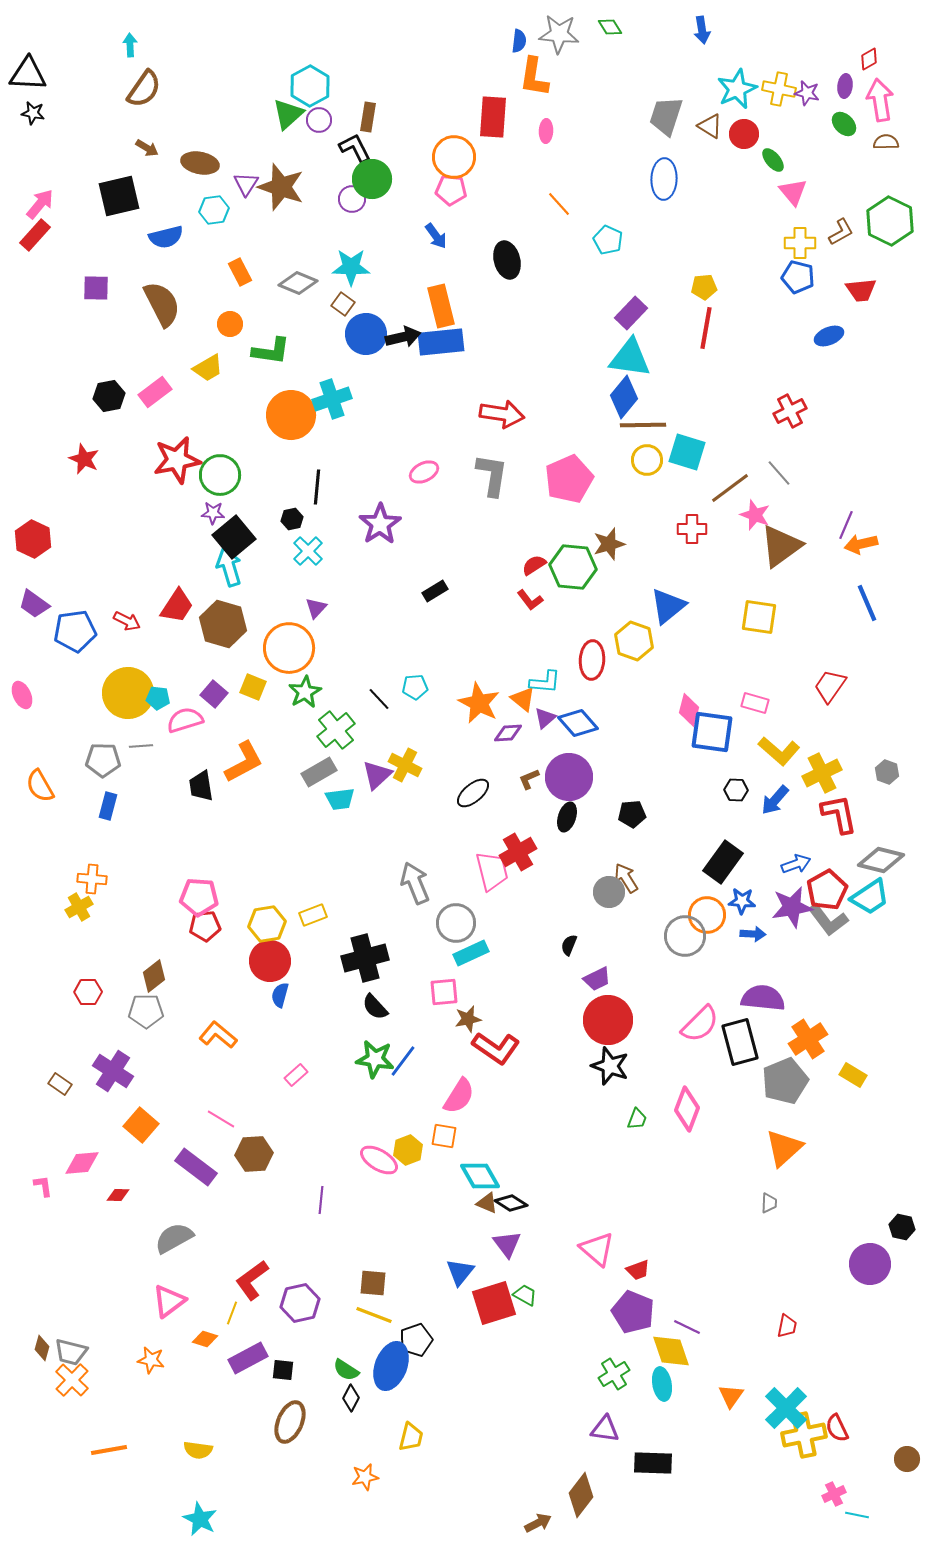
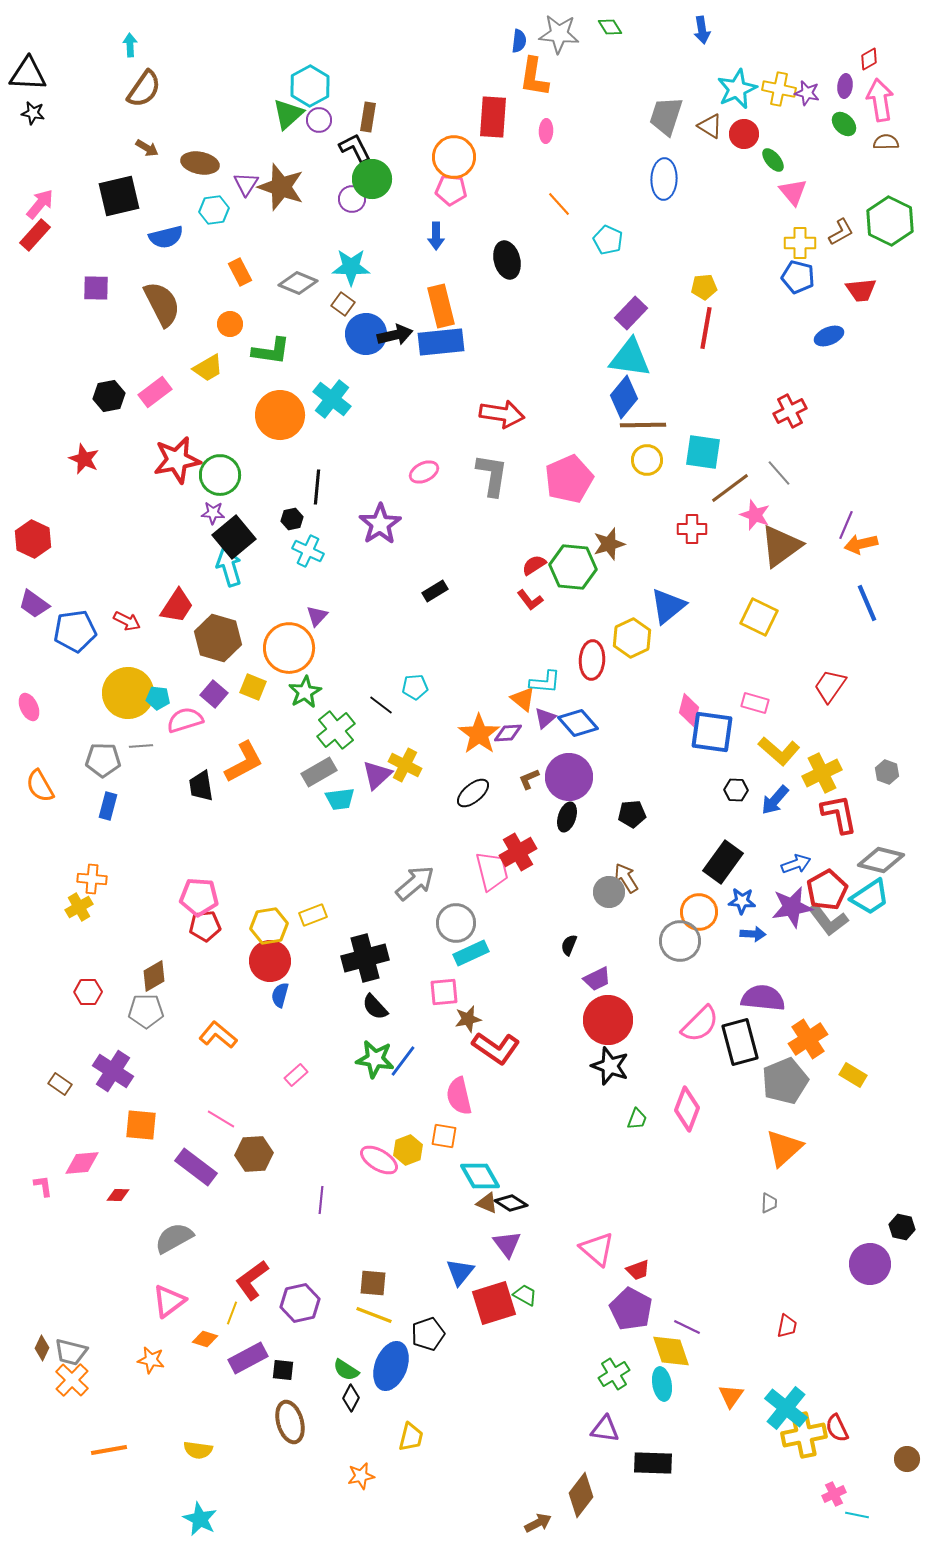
blue arrow at (436, 236): rotated 36 degrees clockwise
black arrow at (403, 337): moved 8 px left, 2 px up
cyan cross at (332, 399): rotated 33 degrees counterclockwise
orange circle at (291, 415): moved 11 px left
cyan square at (687, 452): moved 16 px right; rotated 9 degrees counterclockwise
cyan cross at (308, 551): rotated 20 degrees counterclockwise
purple triangle at (316, 608): moved 1 px right, 8 px down
yellow square at (759, 617): rotated 18 degrees clockwise
brown hexagon at (223, 624): moved 5 px left, 14 px down
yellow hexagon at (634, 641): moved 2 px left, 3 px up; rotated 15 degrees clockwise
pink ellipse at (22, 695): moved 7 px right, 12 px down
black line at (379, 699): moved 2 px right, 6 px down; rotated 10 degrees counterclockwise
orange star at (479, 703): moved 31 px down; rotated 9 degrees clockwise
gray arrow at (415, 883): rotated 72 degrees clockwise
orange circle at (707, 915): moved 8 px left, 3 px up
yellow hexagon at (267, 924): moved 2 px right, 2 px down
gray circle at (685, 936): moved 5 px left, 5 px down
brown diamond at (154, 976): rotated 8 degrees clockwise
pink semicircle at (459, 1096): rotated 135 degrees clockwise
orange square at (141, 1125): rotated 36 degrees counterclockwise
purple pentagon at (633, 1312): moved 2 px left, 3 px up; rotated 6 degrees clockwise
black pentagon at (416, 1340): moved 12 px right, 6 px up
brown diamond at (42, 1348): rotated 10 degrees clockwise
cyan cross at (786, 1408): rotated 6 degrees counterclockwise
brown ellipse at (290, 1422): rotated 39 degrees counterclockwise
orange star at (365, 1477): moved 4 px left, 1 px up
